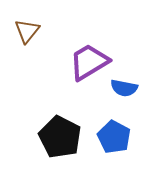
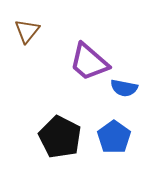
purple trapezoid: rotated 108 degrees counterclockwise
blue pentagon: rotated 8 degrees clockwise
